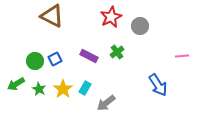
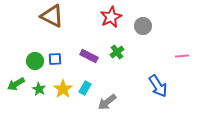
gray circle: moved 3 px right
blue square: rotated 24 degrees clockwise
blue arrow: moved 1 px down
gray arrow: moved 1 px right, 1 px up
